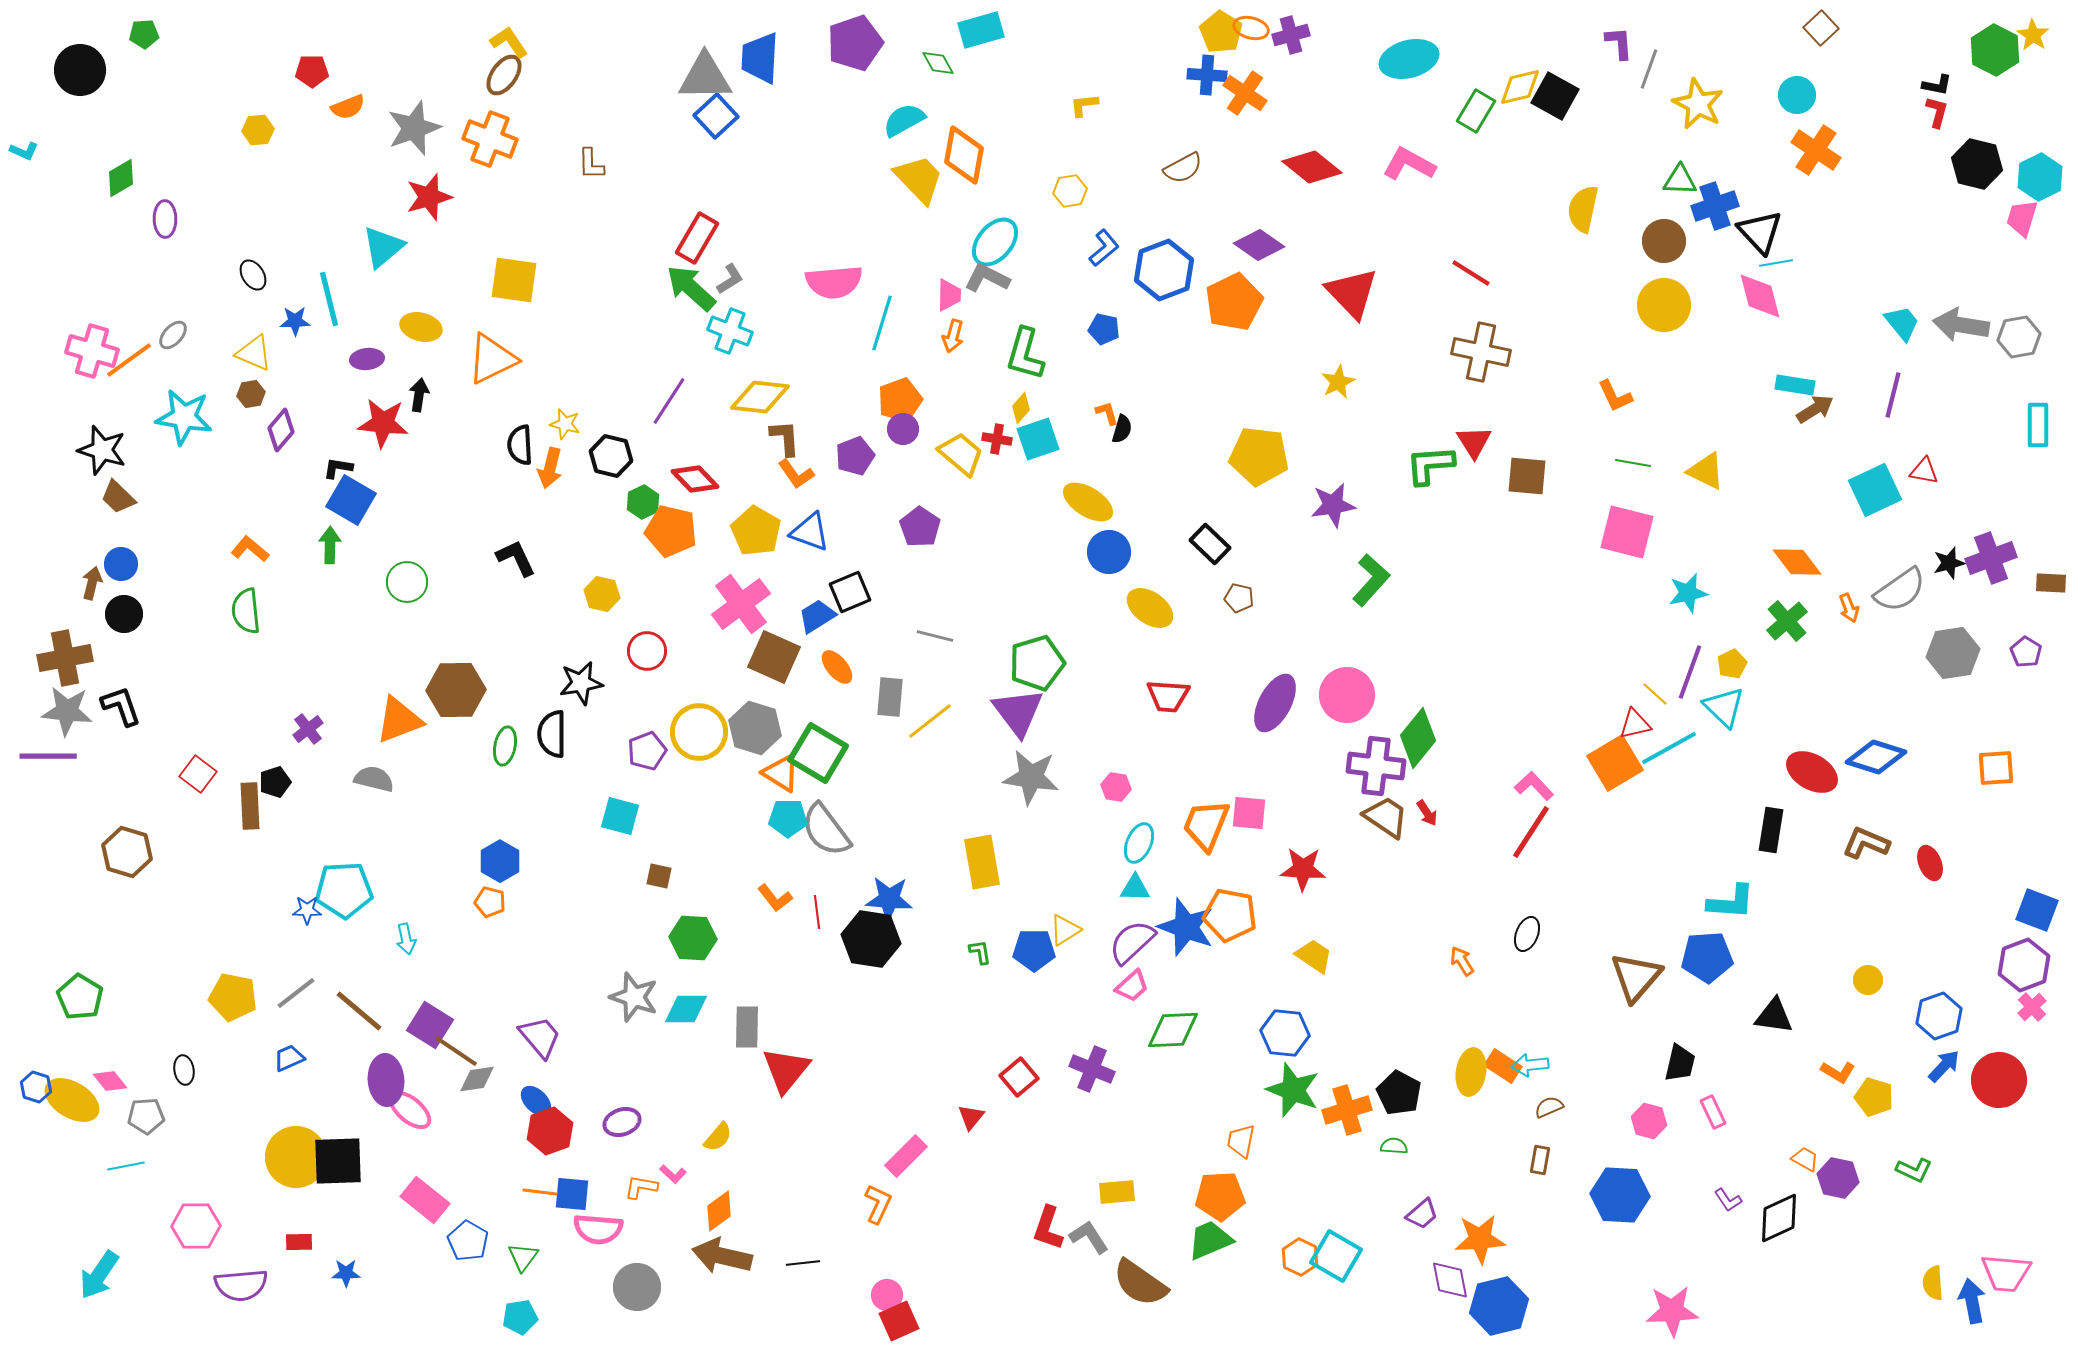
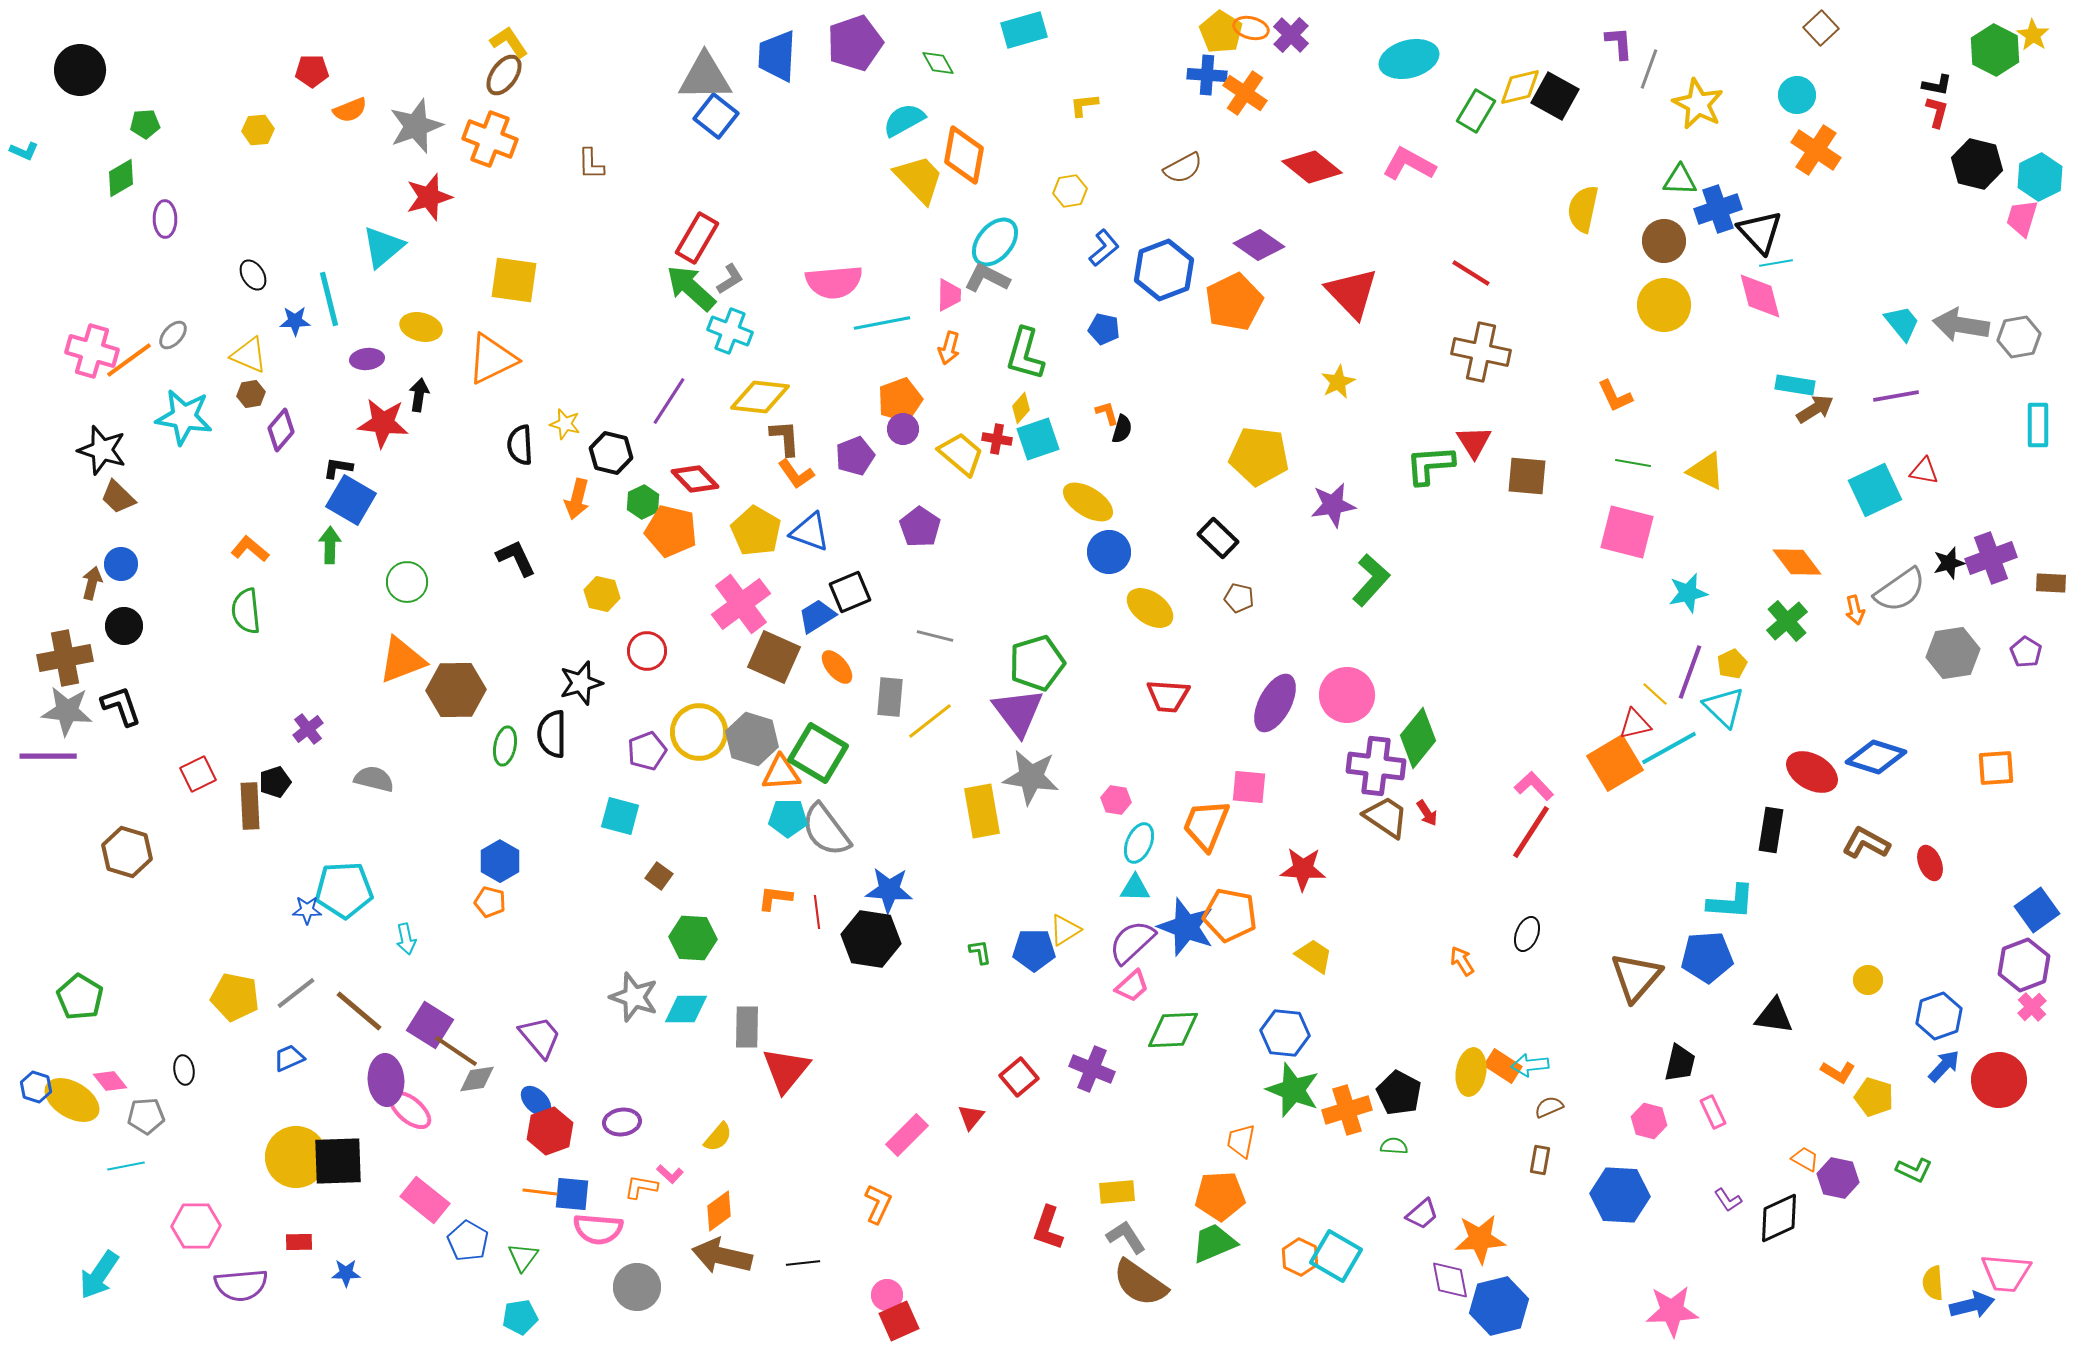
cyan rectangle at (981, 30): moved 43 px right
green pentagon at (144, 34): moved 1 px right, 90 px down
purple cross at (1291, 35): rotated 30 degrees counterclockwise
blue trapezoid at (760, 58): moved 17 px right, 2 px up
orange semicircle at (348, 107): moved 2 px right, 3 px down
blue square at (716, 116): rotated 9 degrees counterclockwise
gray star at (414, 128): moved 2 px right, 2 px up
blue cross at (1715, 206): moved 3 px right, 3 px down
cyan line at (882, 323): rotated 62 degrees clockwise
orange arrow at (953, 336): moved 4 px left, 12 px down
yellow triangle at (254, 353): moved 5 px left, 2 px down
purple line at (1893, 395): moved 3 px right, 1 px down; rotated 66 degrees clockwise
black hexagon at (611, 456): moved 3 px up
orange arrow at (550, 468): moved 27 px right, 31 px down
black rectangle at (1210, 544): moved 8 px right, 6 px up
orange arrow at (1849, 608): moved 6 px right, 2 px down; rotated 8 degrees clockwise
black circle at (124, 614): moved 12 px down
black star at (581, 683): rotated 6 degrees counterclockwise
orange triangle at (399, 720): moved 3 px right, 60 px up
gray hexagon at (755, 728): moved 3 px left, 11 px down
orange triangle at (781, 773): rotated 36 degrees counterclockwise
red square at (198, 774): rotated 27 degrees clockwise
pink hexagon at (1116, 787): moved 13 px down
pink square at (1249, 813): moved 26 px up
brown L-shape at (1866, 843): rotated 6 degrees clockwise
yellow rectangle at (982, 862): moved 51 px up
brown square at (659, 876): rotated 24 degrees clockwise
orange L-shape at (775, 898): rotated 135 degrees clockwise
blue star at (889, 899): moved 9 px up
blue square at (2037, 910): rotated 33 degrees clockwise
yellow pentagon at (233, 997): moved 2 px right
purple ellipse at (622, 1122): rotated 12 degrees clockwise
pink rectangle at (906, 1156): moved 1 px right, 21 px up
pink L-shape at (673, 1174): moved 3 px left
gray L-shape at (1089, 1237): moved 37 px right
green trapezoid at (1210, 1240): moved 4 px right, 3 px down
blue arrow at (1972, 1301): moved 4 px down; rotated 87 degrees clockwise
